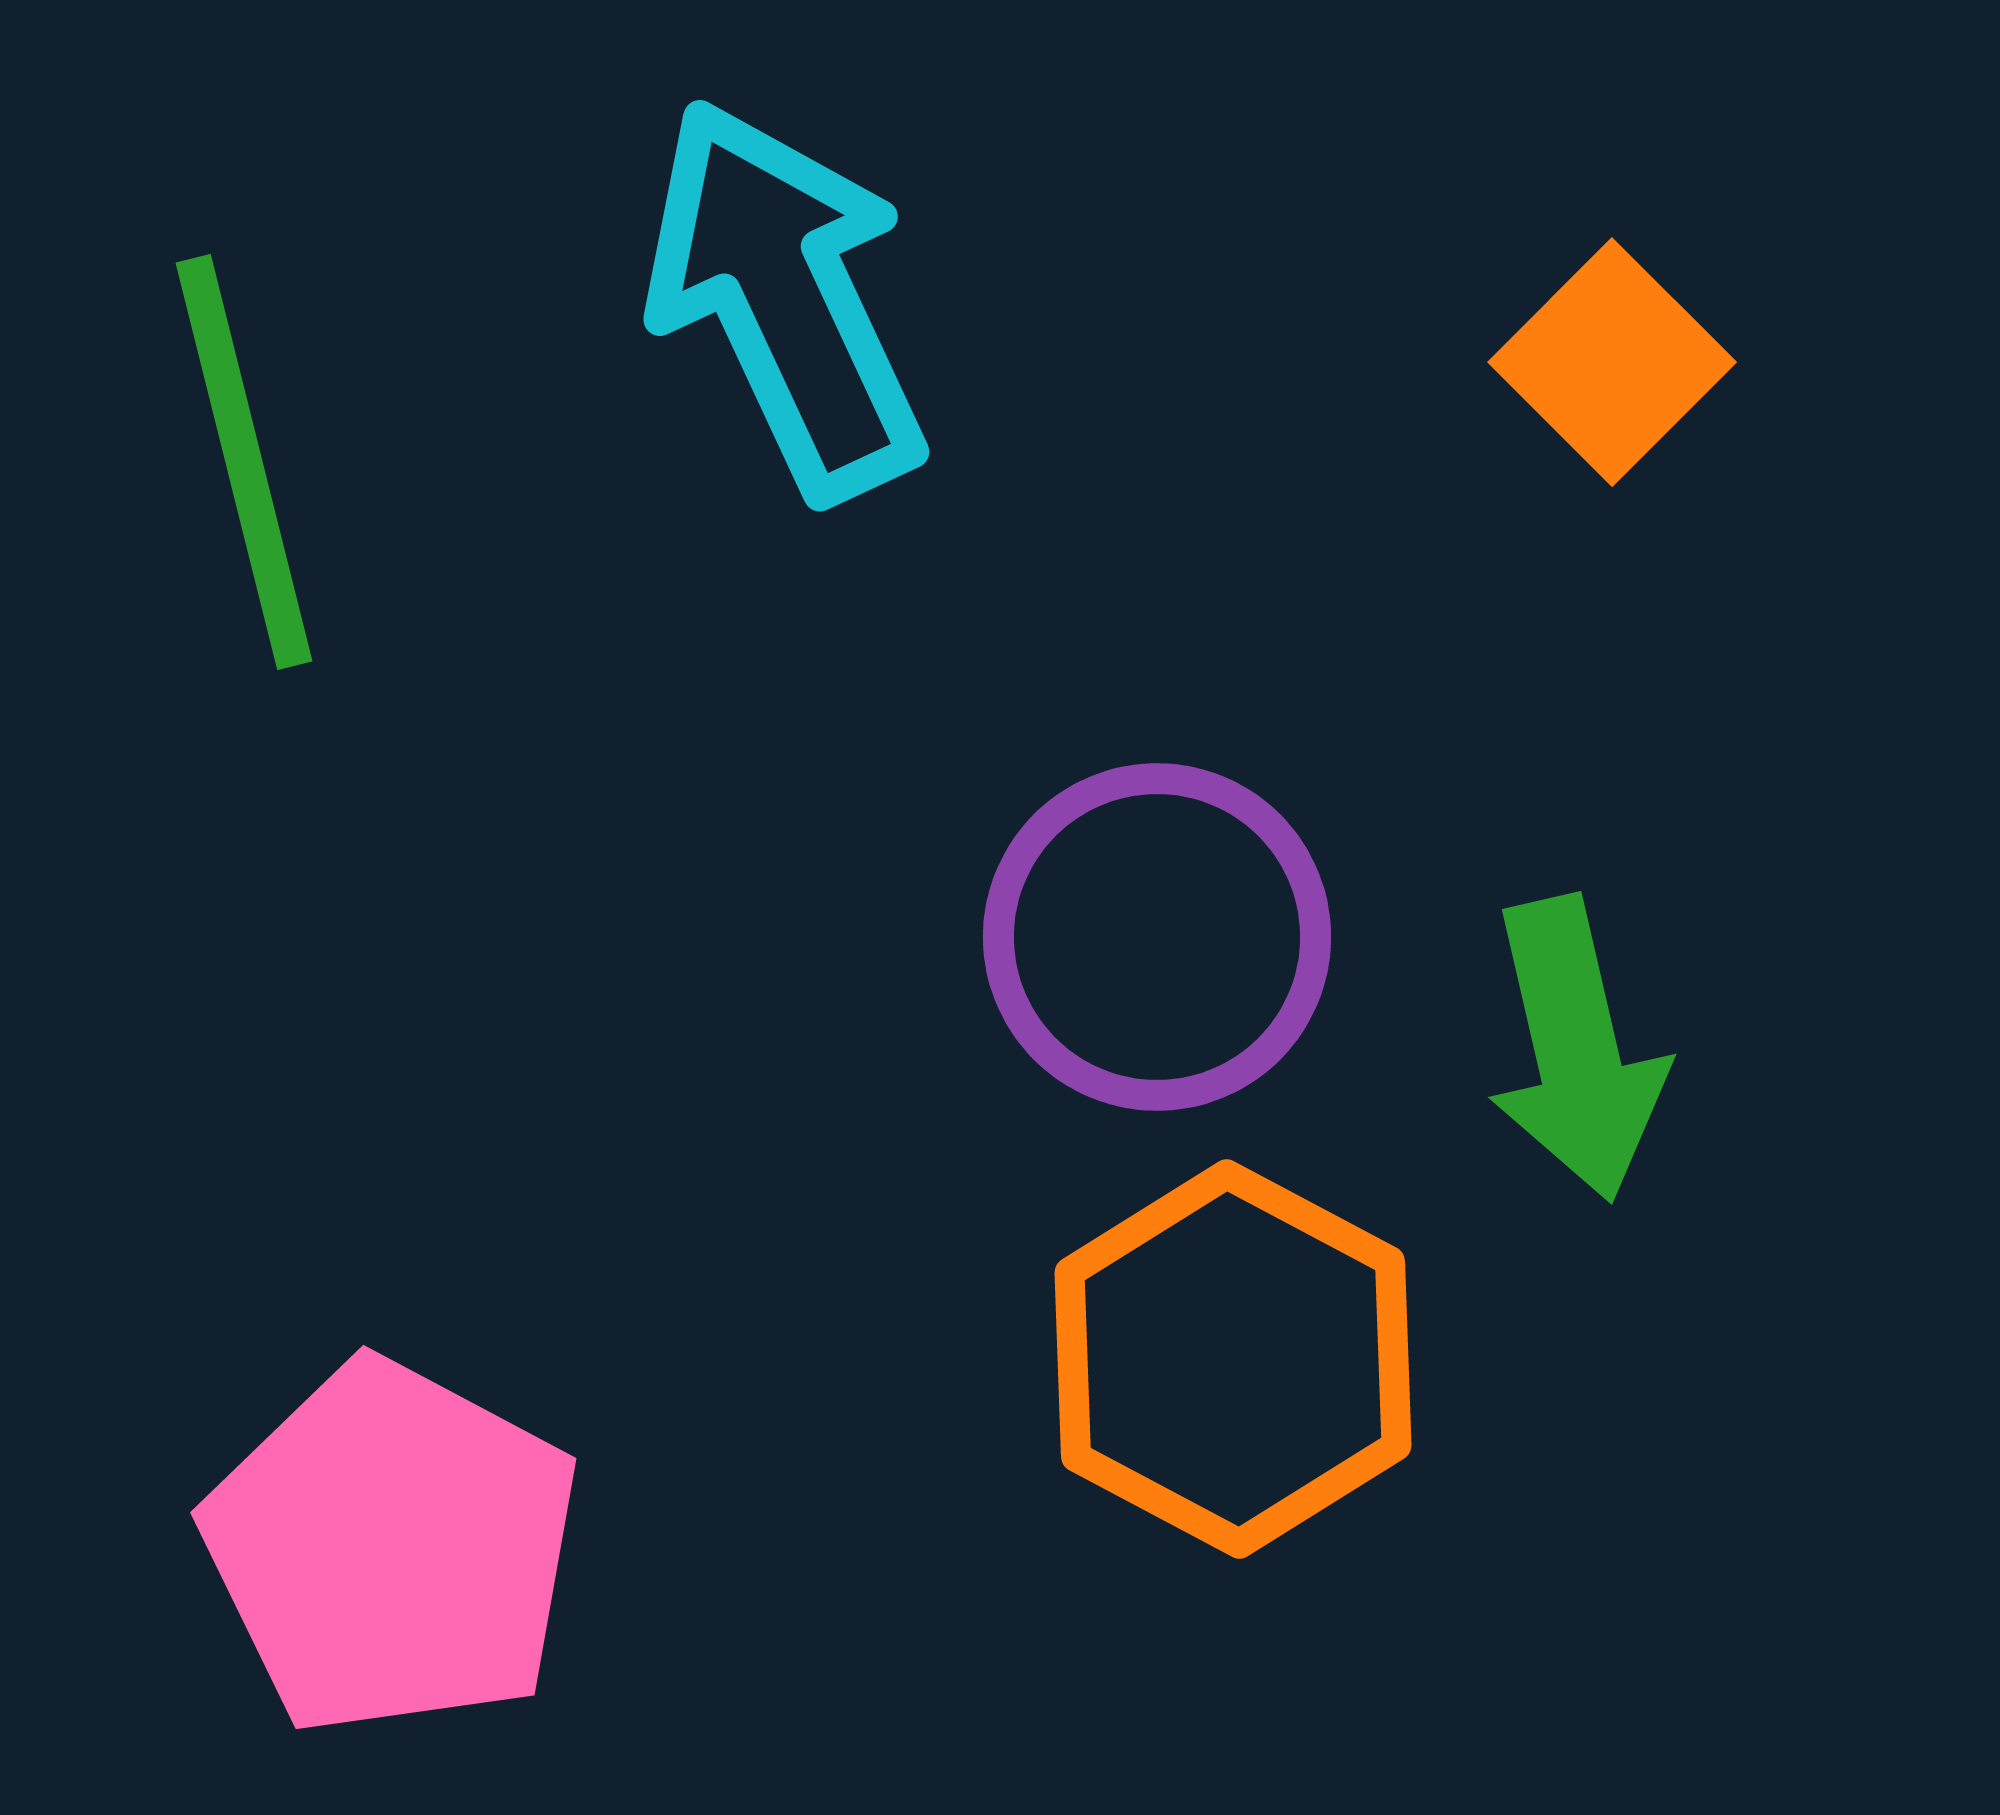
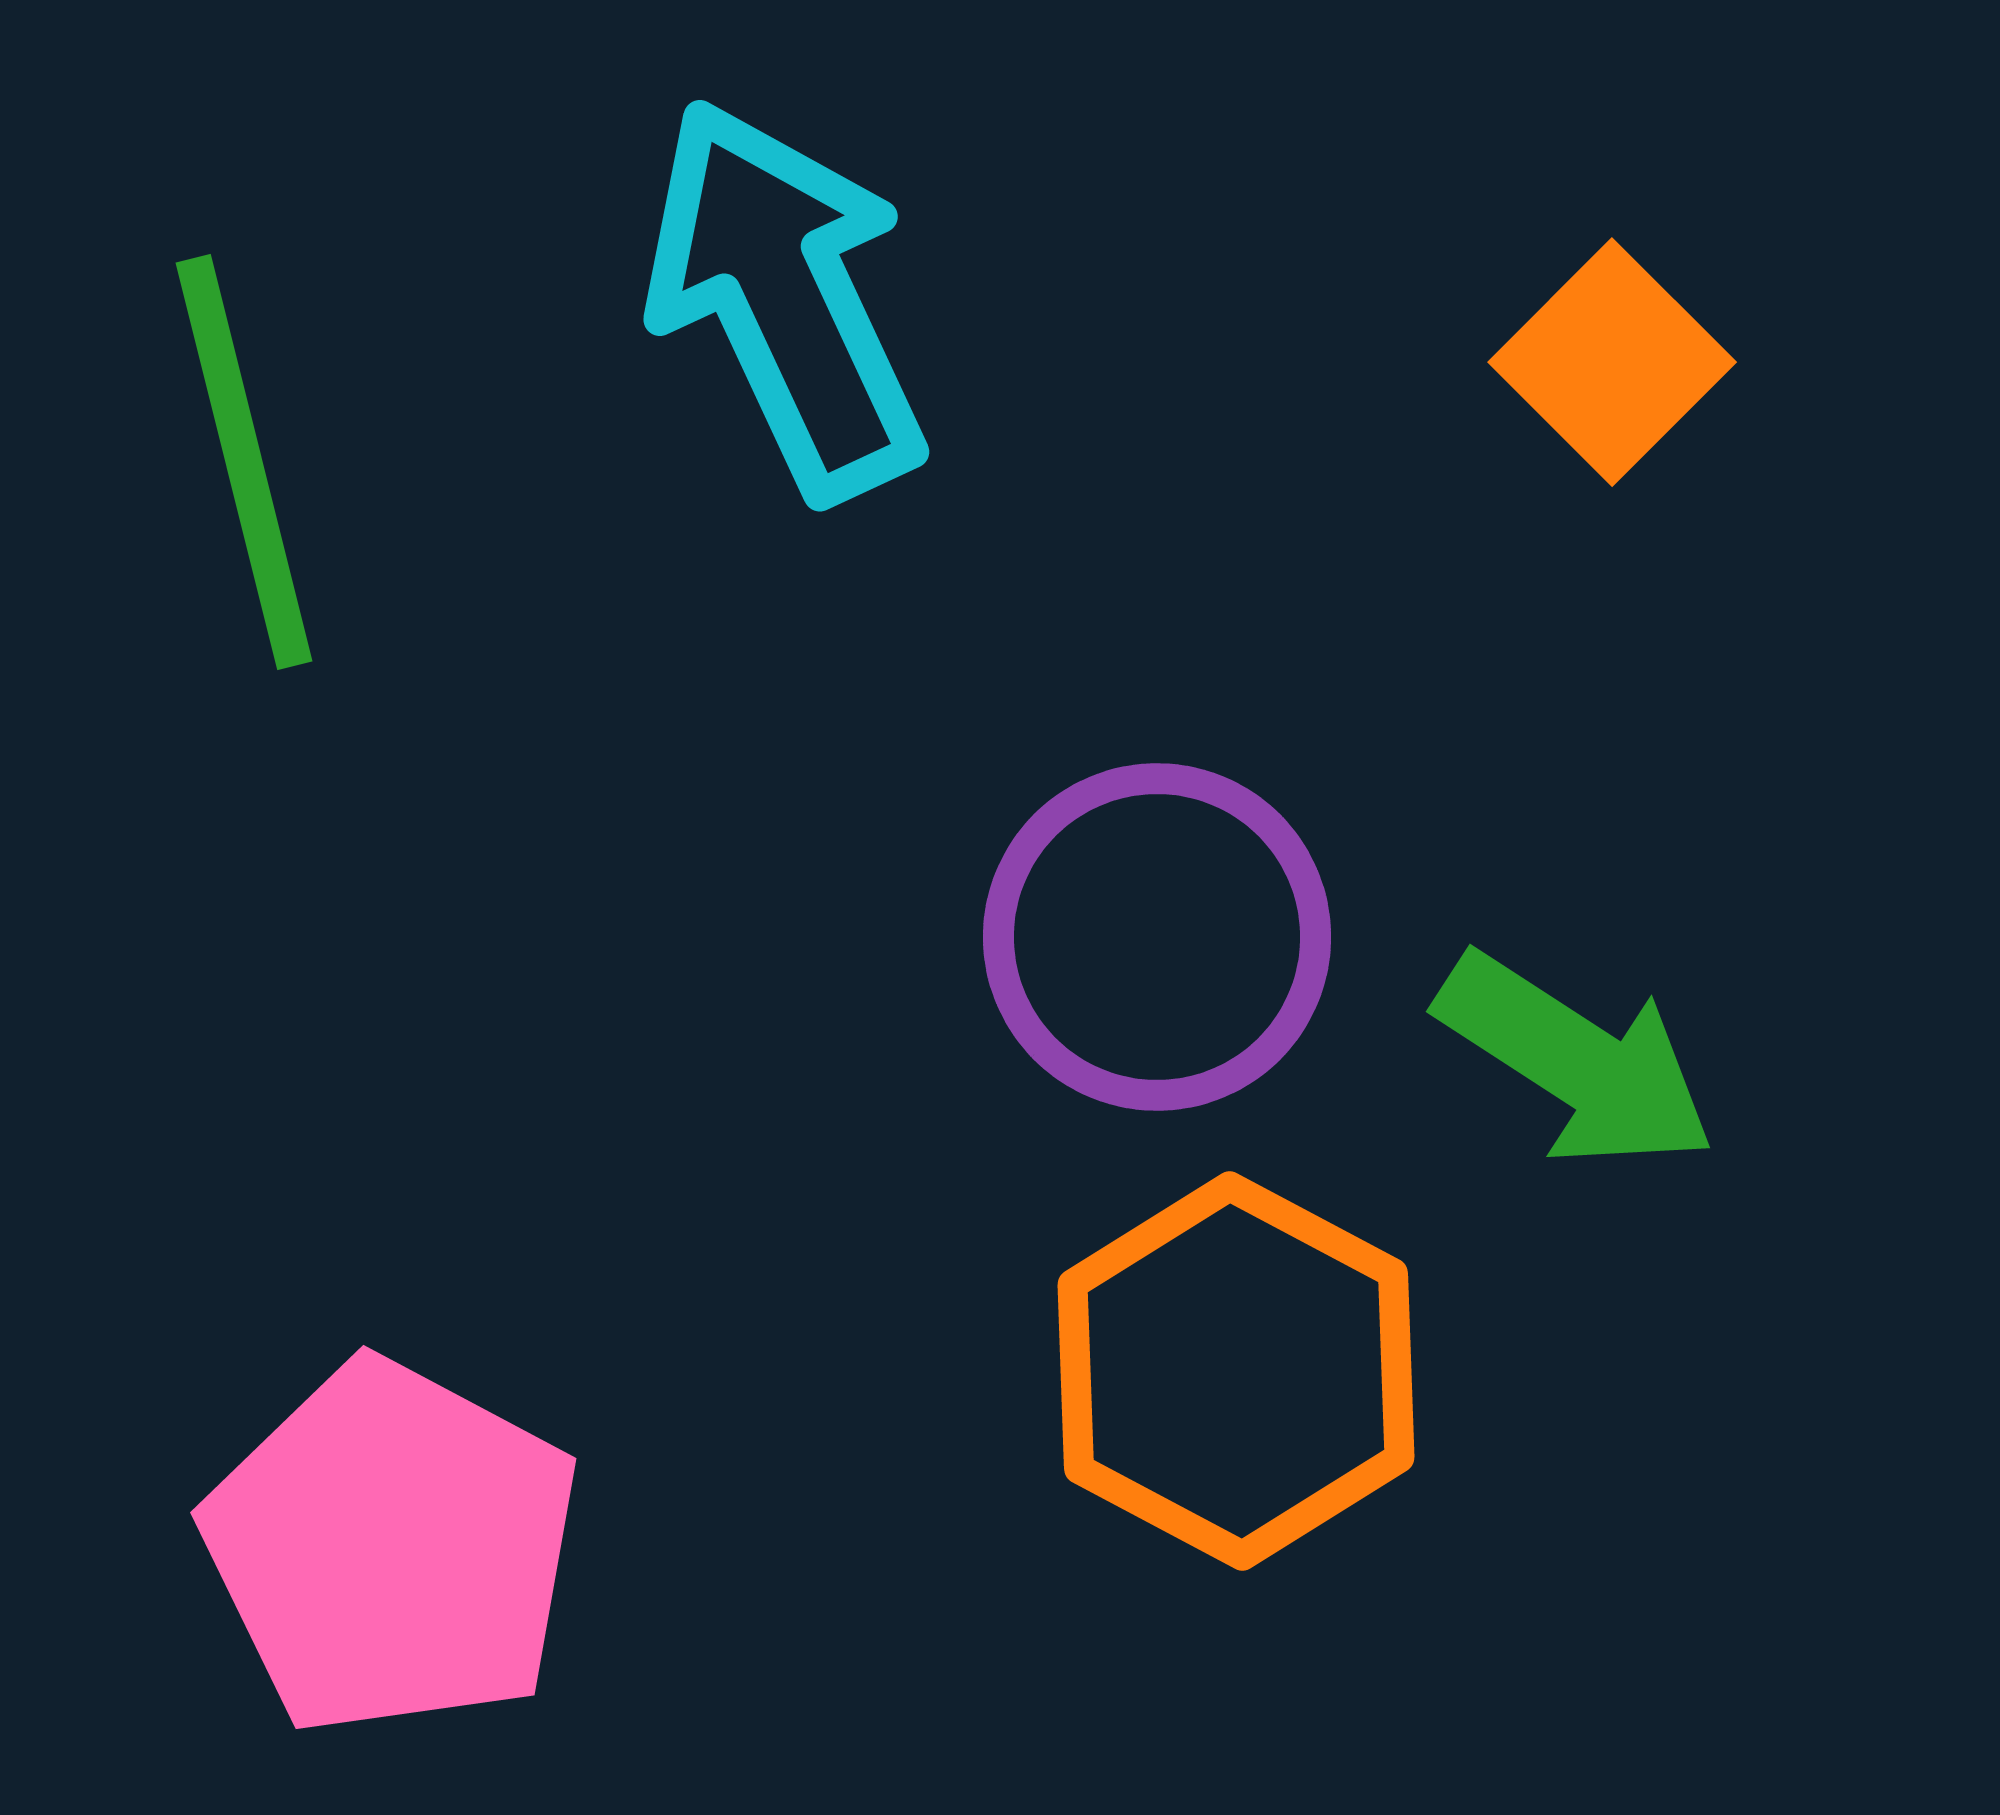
green arrow: moved 12 px down; rotated 44 degrees counterclockwise
orange hexagon: moved 3 px right, 12 px down
